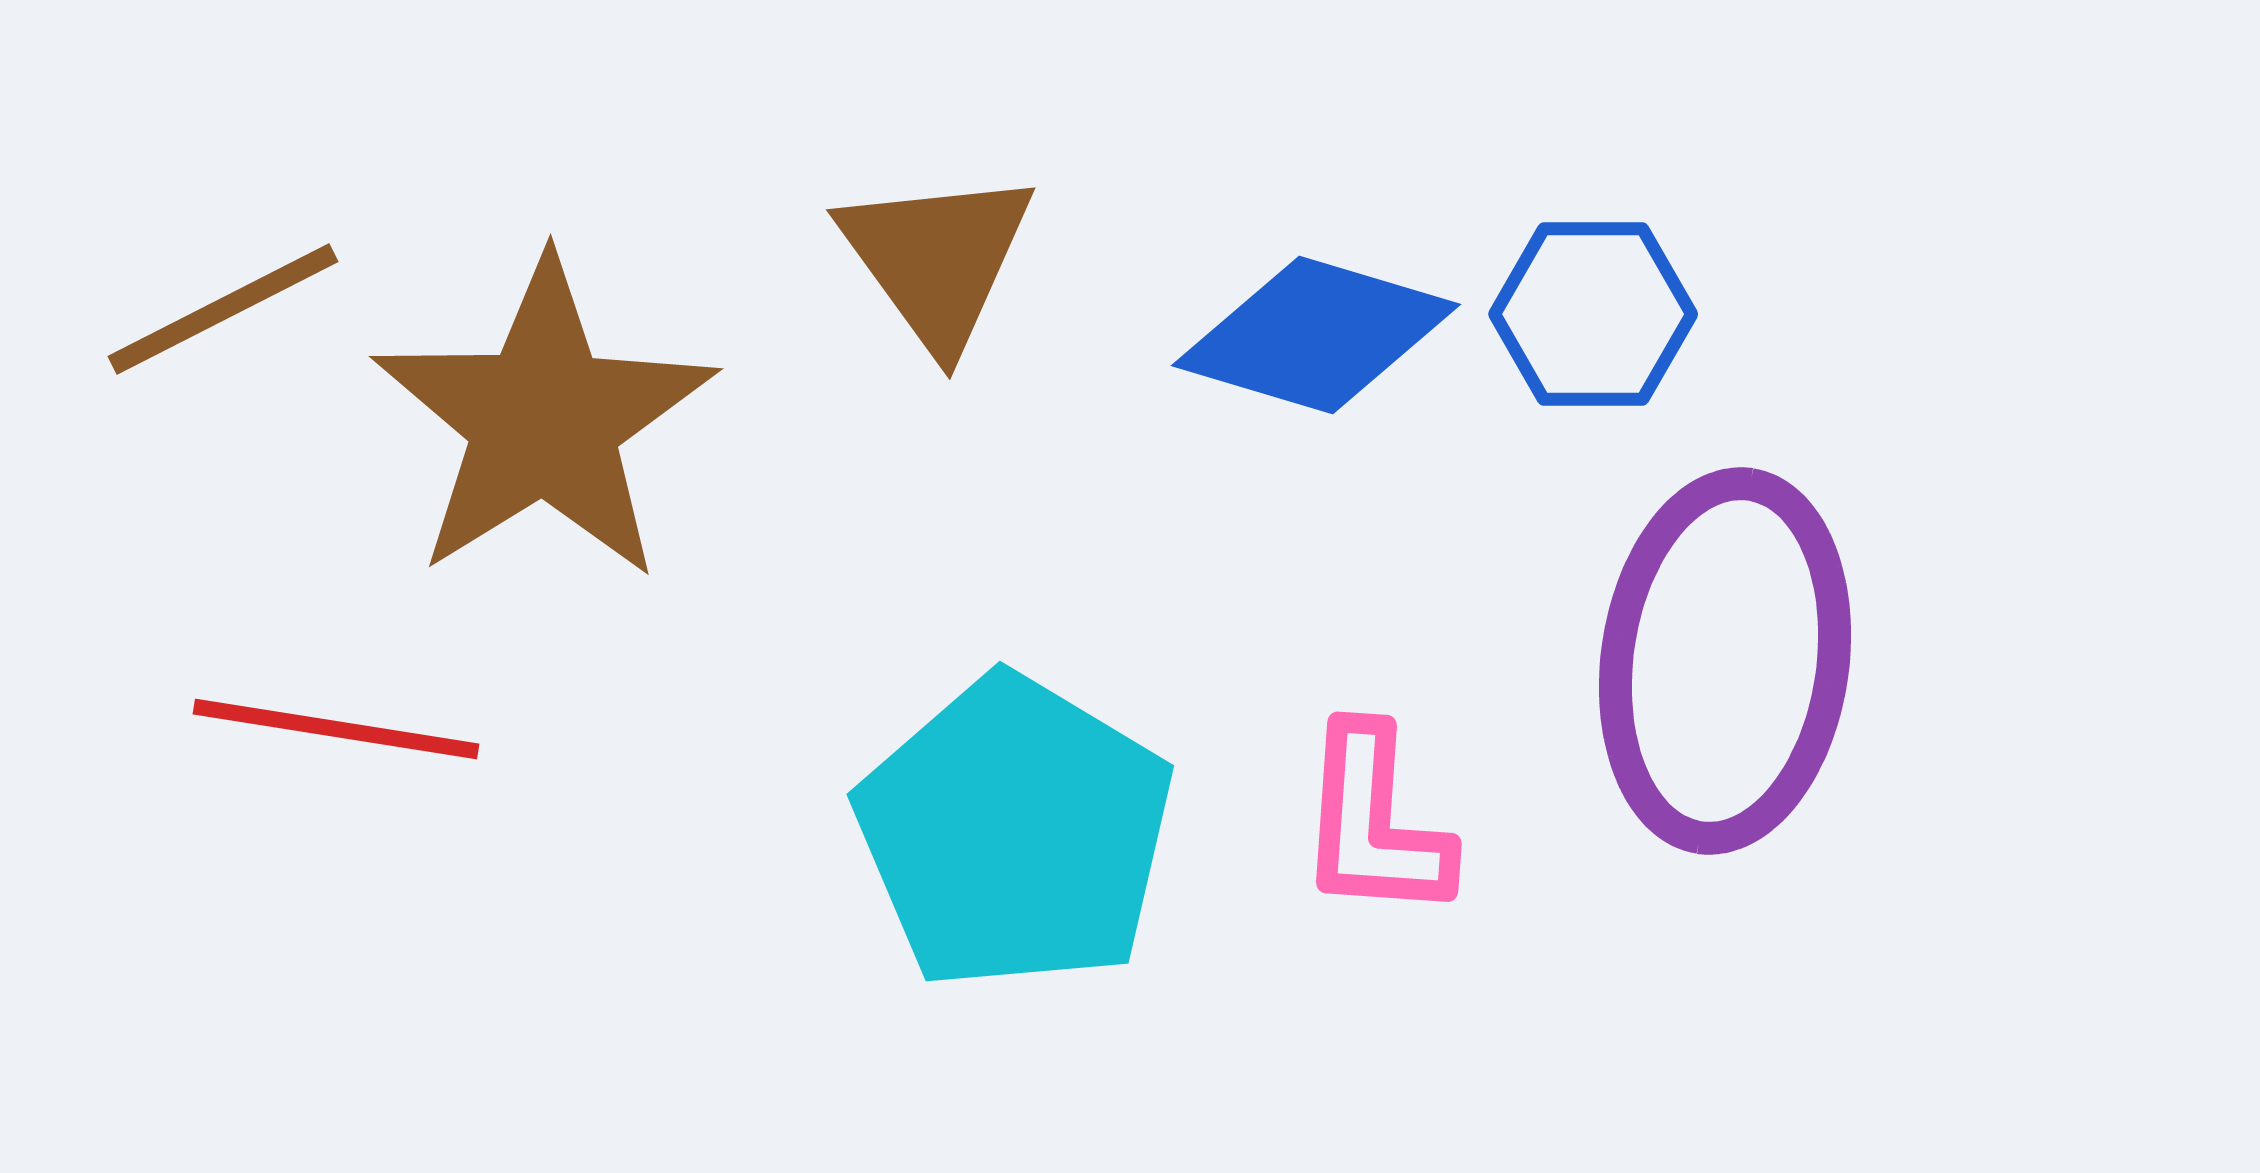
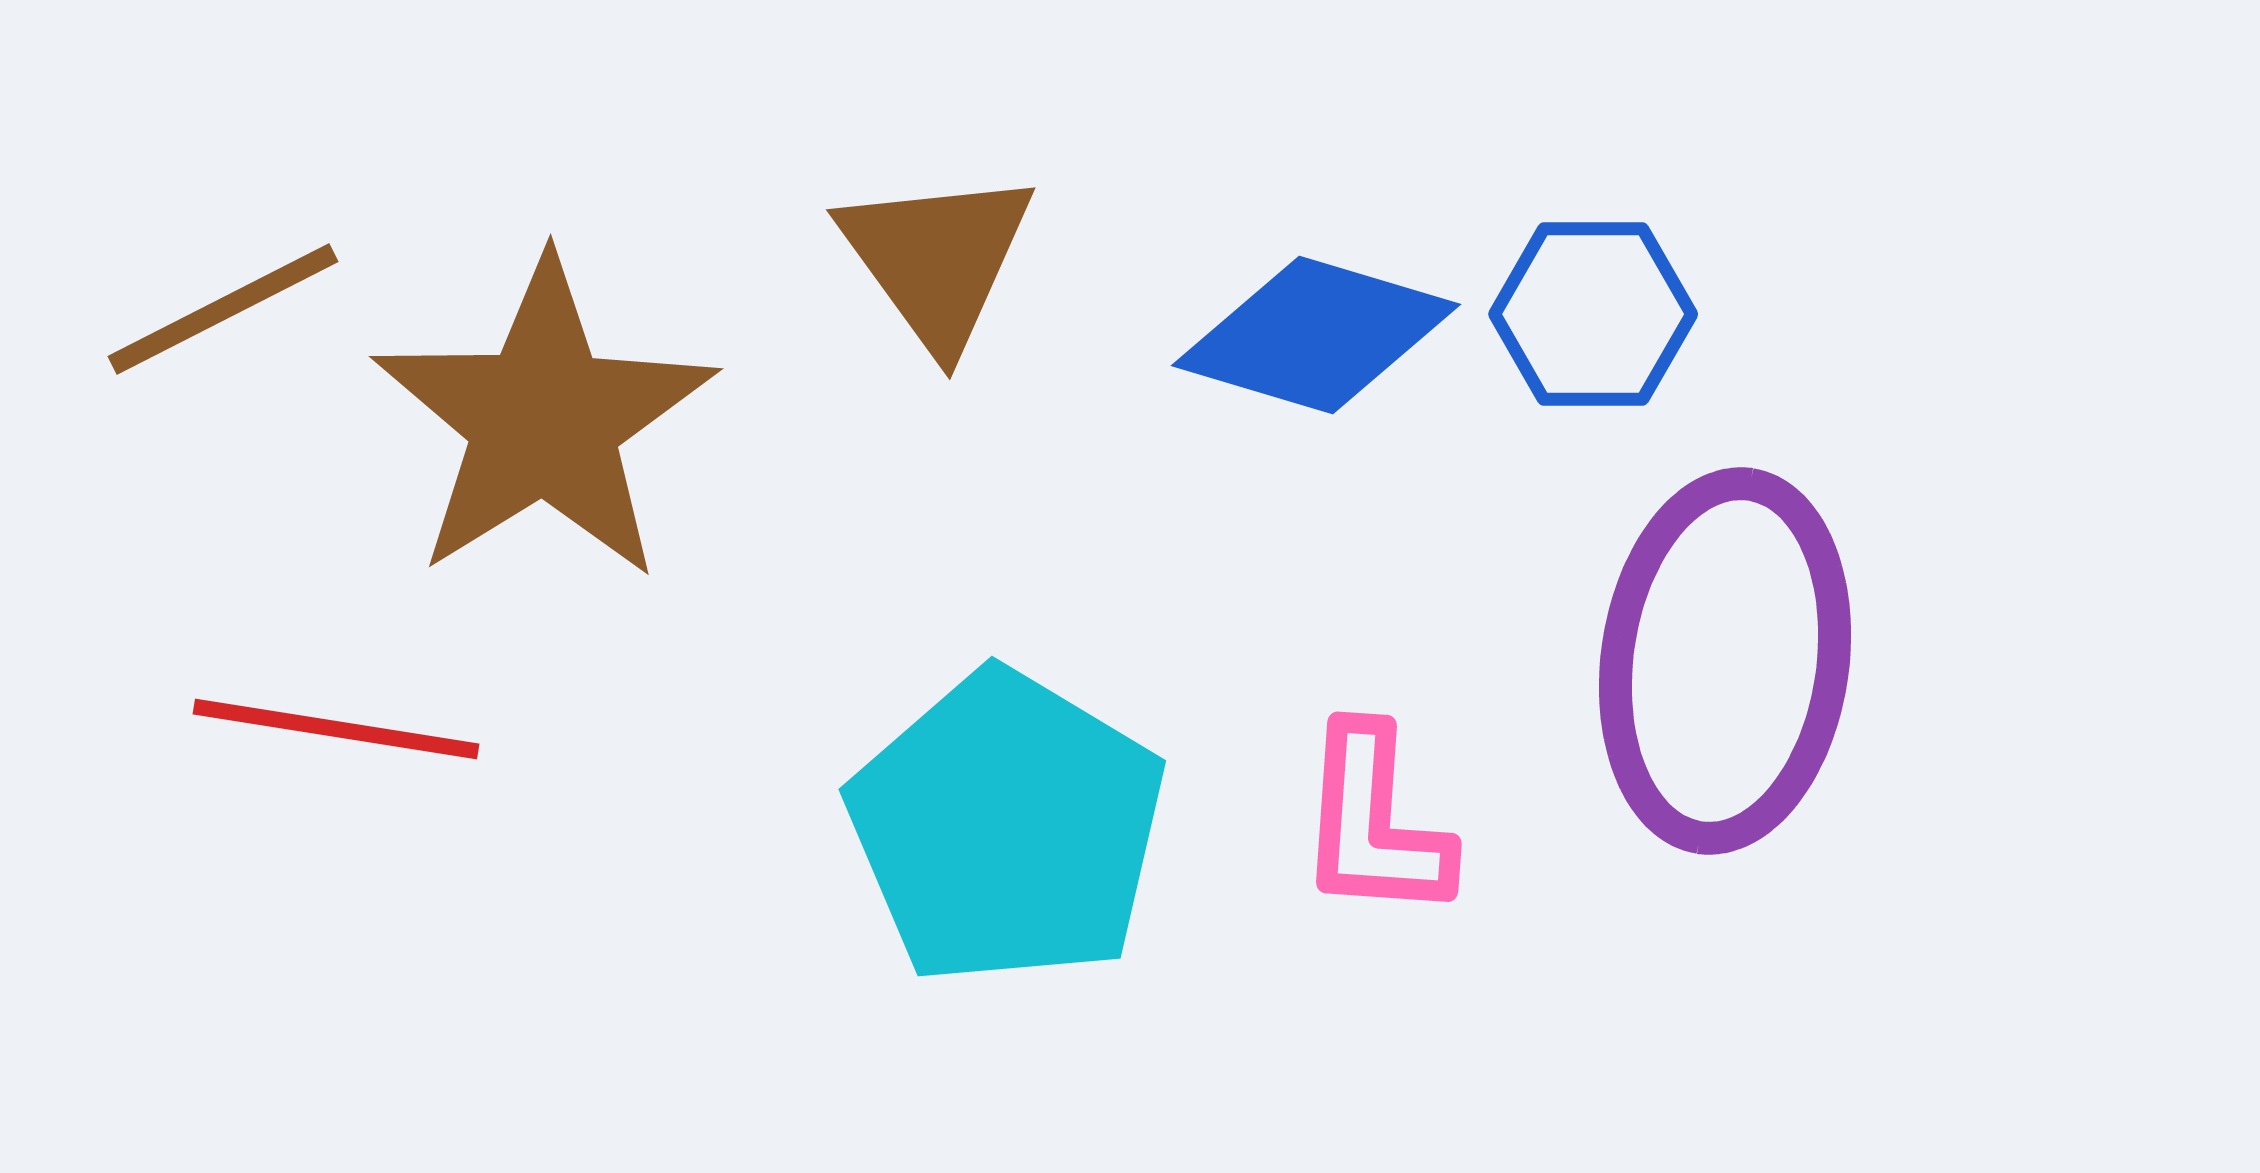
cyan pentagon: moved 8 px left, 5 px up
